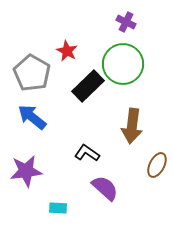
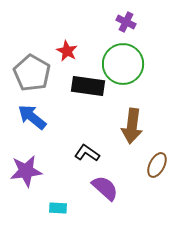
black rectangle: rotated 52 degrees clockwise
